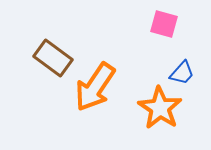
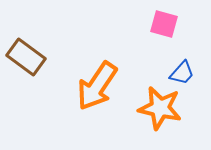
brown rectangle: moved 27 px left, 1 px up
orange arrow: moved 2 px right, 1 px up
orange star: rotated 21 degrees counterclockwise
